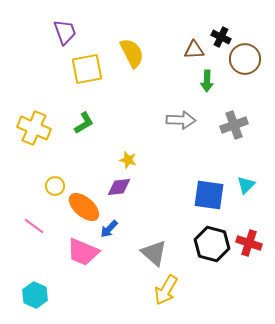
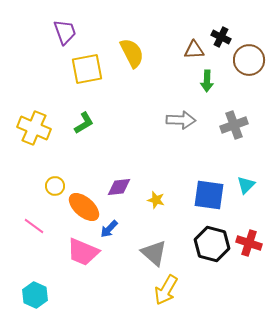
brown circle: moved 4 px right, 1 px down
yellow star: moved 28 px right, 40 px down
